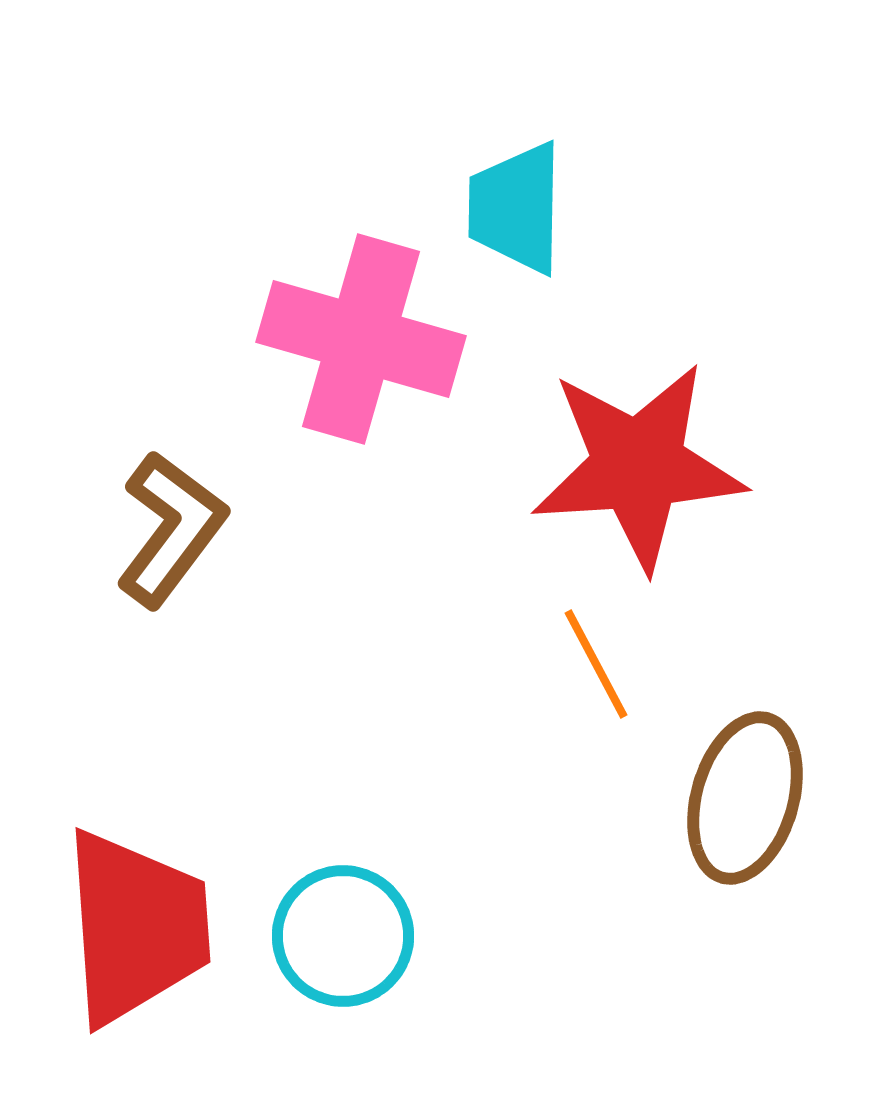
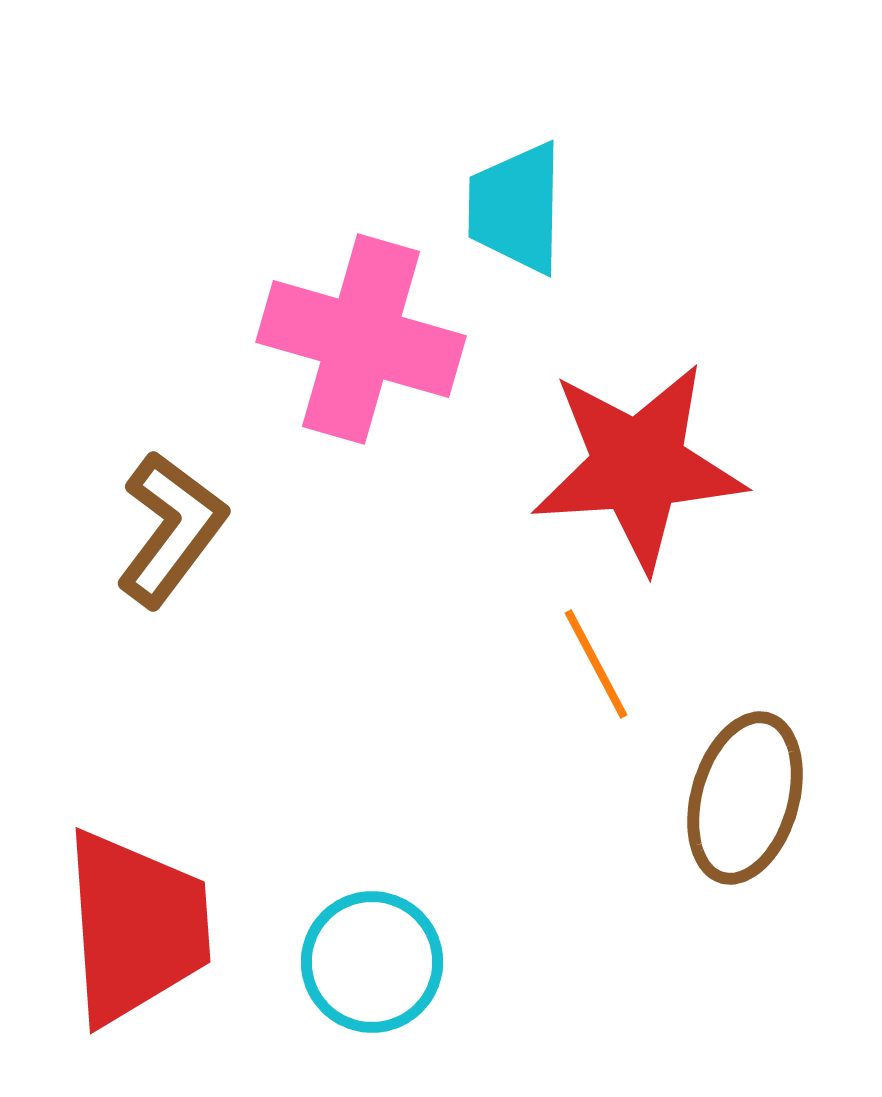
cyan circle: moved 29 px right, 26 px down
